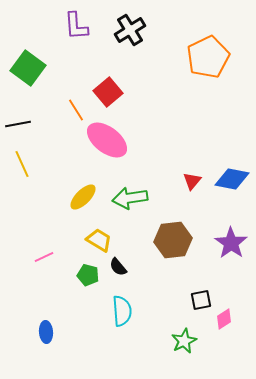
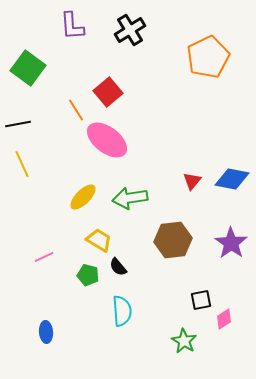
purple L-shape: moved 4 px left
green star: rotated 15 degrees counterclockwise
